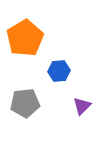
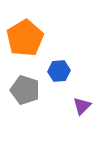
gray pentagon: moved 13 px up; rotated 24 degrees clockwise
